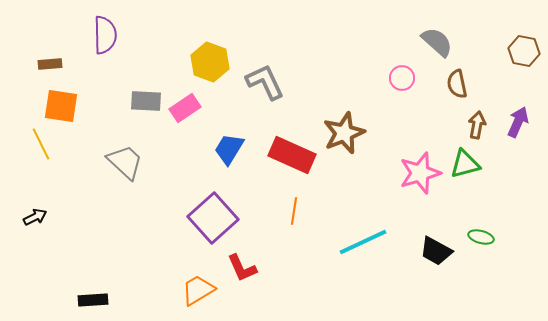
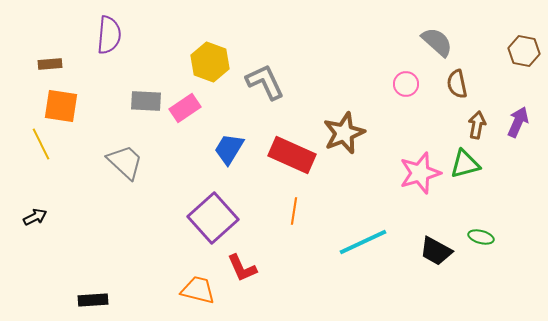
purple semicircle: moved 4 px right; rotated 6 degrees clockwise
pink circle: moved 4 px right, 6 px down
orange trapezoid: rotated 45 degrees clockwise
